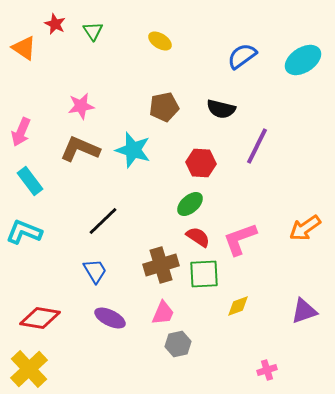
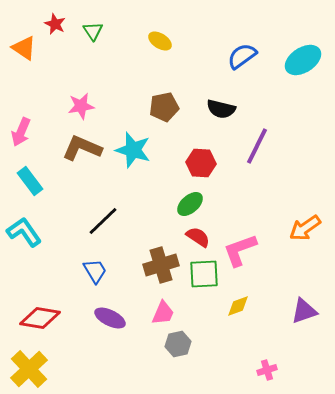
brown L-shape: moved 2 px right, 1 px up
cyan L-shape: rotated 33 degrees clockwise
pink L-shape: moved 11 px down
